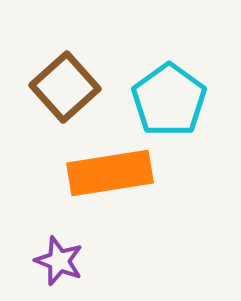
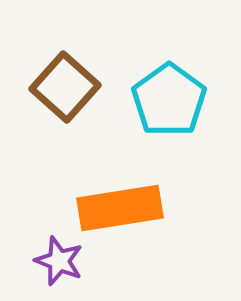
brown square: rotated 6 degrees counterclockwise
orange rectangle: moved 10 px right, 35 px down
